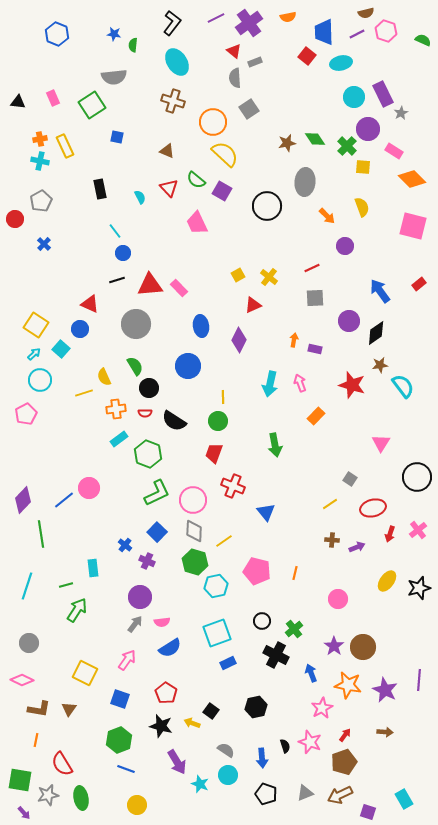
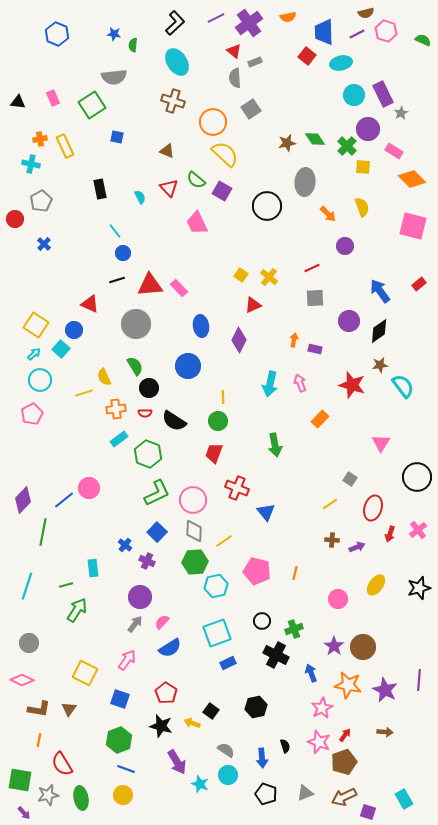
black L-shape at (172, 23): moved 3 px right; rotated 10 degrees clockwise
cyan circle at (354, 97): moved 2 px up
gray square at (249, 109): moved 2 px right
cyan cross at (40, 161): moved 9 px left, 3 px down
orange arrow at (327, 216): moved 1 px right, 2 px up
yellow square at (238, 275): moved 3 px right; rotated 24 degrees counterclockwise
blue circle at (80, 329): moved 6 px left, 1 px down
black diamond at (376, 333): moved 3 px right, 2 px up
pink pentagon at (26, 414): moved 6 px right
orange rectangle at (316, 416): moved 4 px right, 3 px down
red cross at (233, 486): moved 4 px right, 2 px down
red ellipse at (373, 508): rotated 60 degrees counterclockwise
green line at (41, 534): moved 2 px right, 2 px up; rotated 20 degrees clockwise
green hexagon at (195, 562): rotated 20 degrees counterclockwise
yellow ellipse at (387, 581): moved 11 px left, 4 px down
pink semicircle at (162, 622): rotated 140 degrees clockwise
green cross at (294, 629): rotated 18 degrees clockwise
orange line at (36, 740): moved 3 px right
pink star at (310, 742): moved 9 px right
brown arrow at (340, 795): moved 4 px right, 2 px down
yellow circle at (137, 805): moved 14 px left, 10 px up
